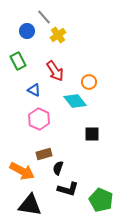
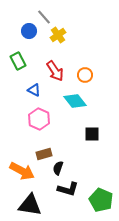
blue circle: moved 2 px right
orange circle: moved 4 px left, 7 px up
